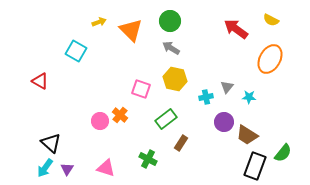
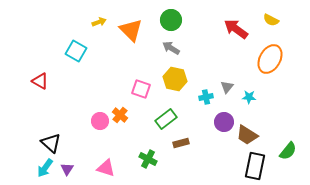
green circle: moved 1 px right, 1 px up
brown rectangle: rotated 42 degrees clockwise
green semicircle: moved 5 px right, 2 px up
black rectangle: rotated 8 degrees counterclockwise
